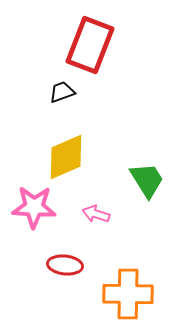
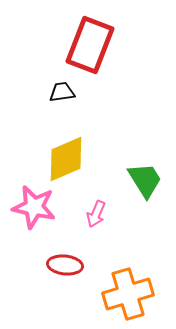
black trapezoid: rotated 12 degrees clockwise
yellow diamond: moved 2 px down
green trapezoid: moved 2 px left
pink star: rotated 9 degrees clockwise
pink arrow: rotated 84 degrees counterclockwise
orange cross: rotated 18 degrees counterclockwise
